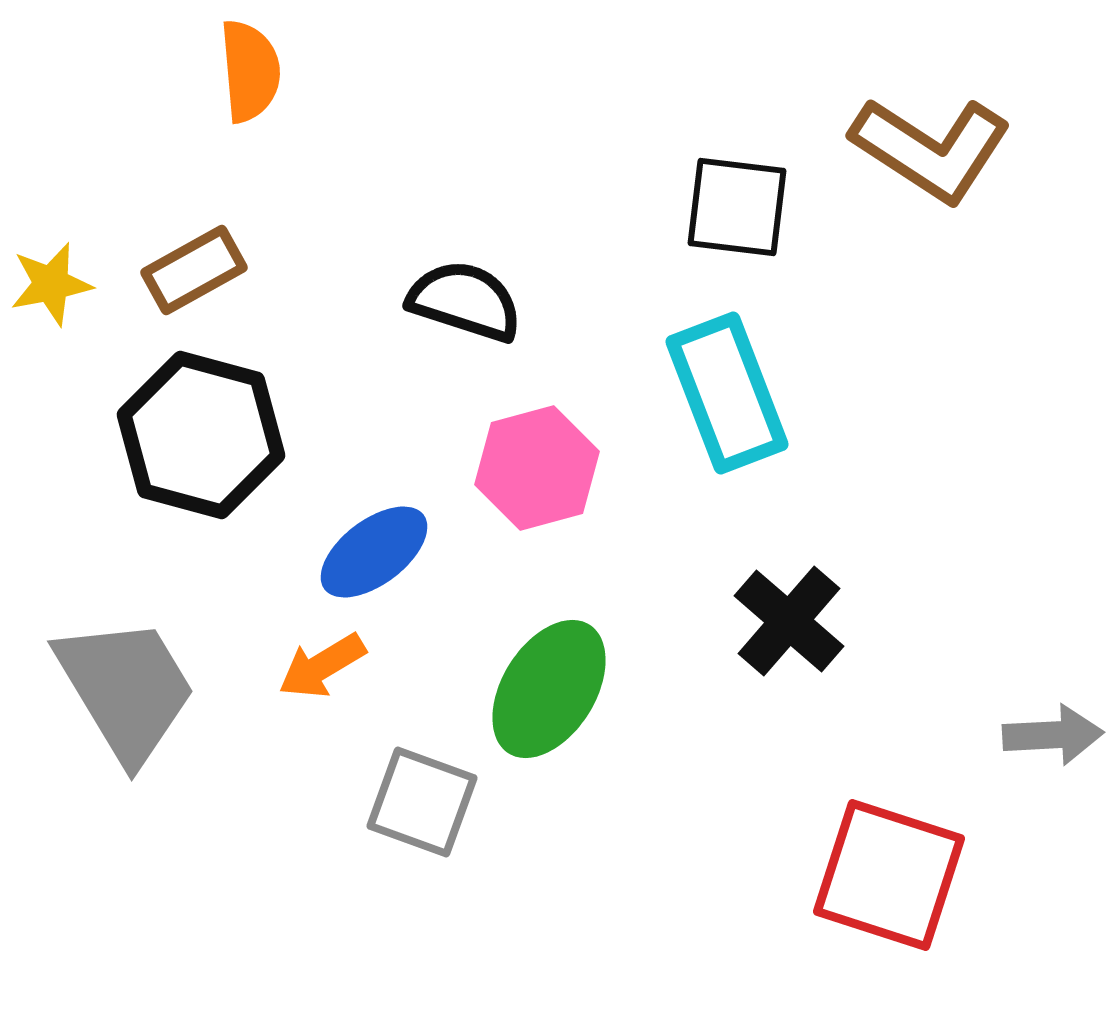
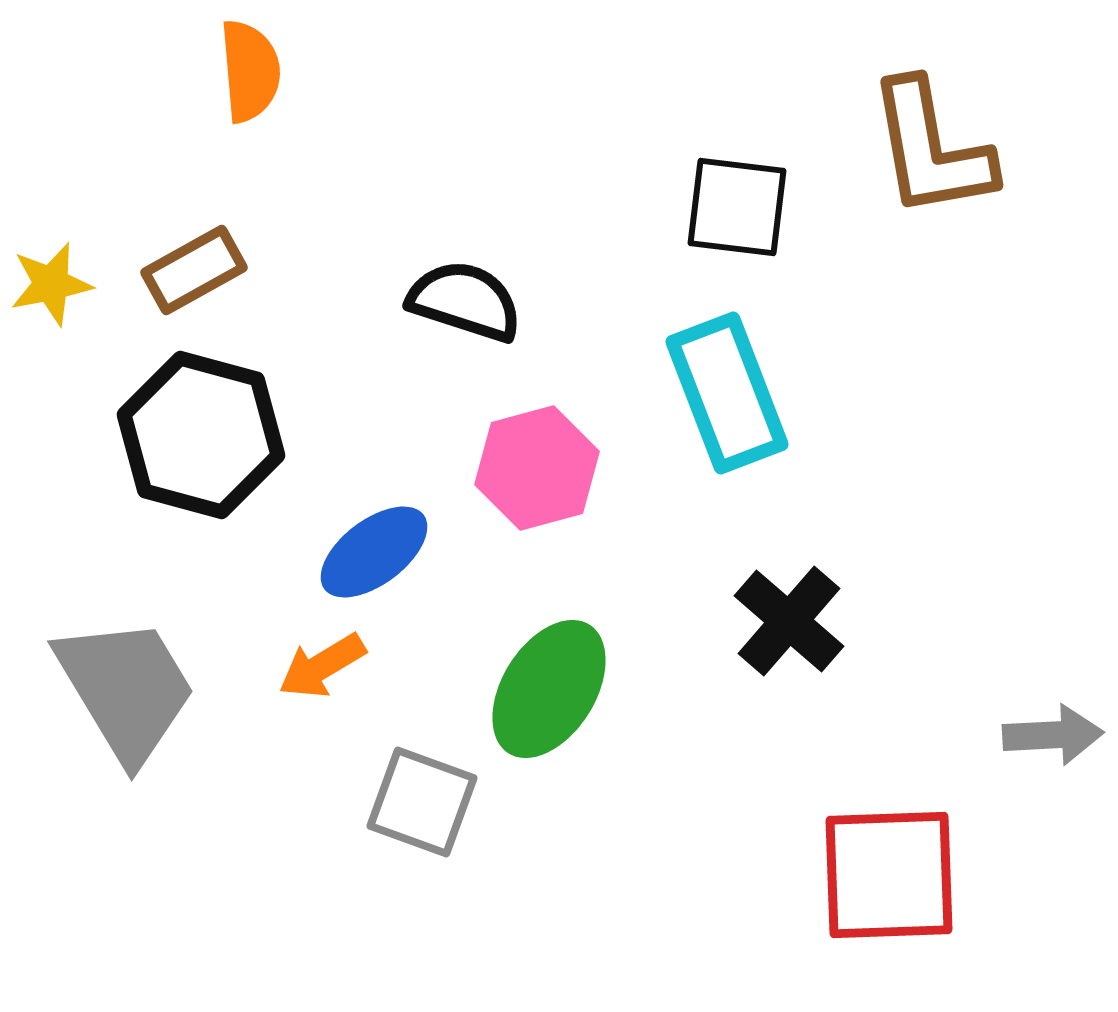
brown L-shape: rotated 47 degrees clockwise
red square: rotated 20 degrees counterclockwise
